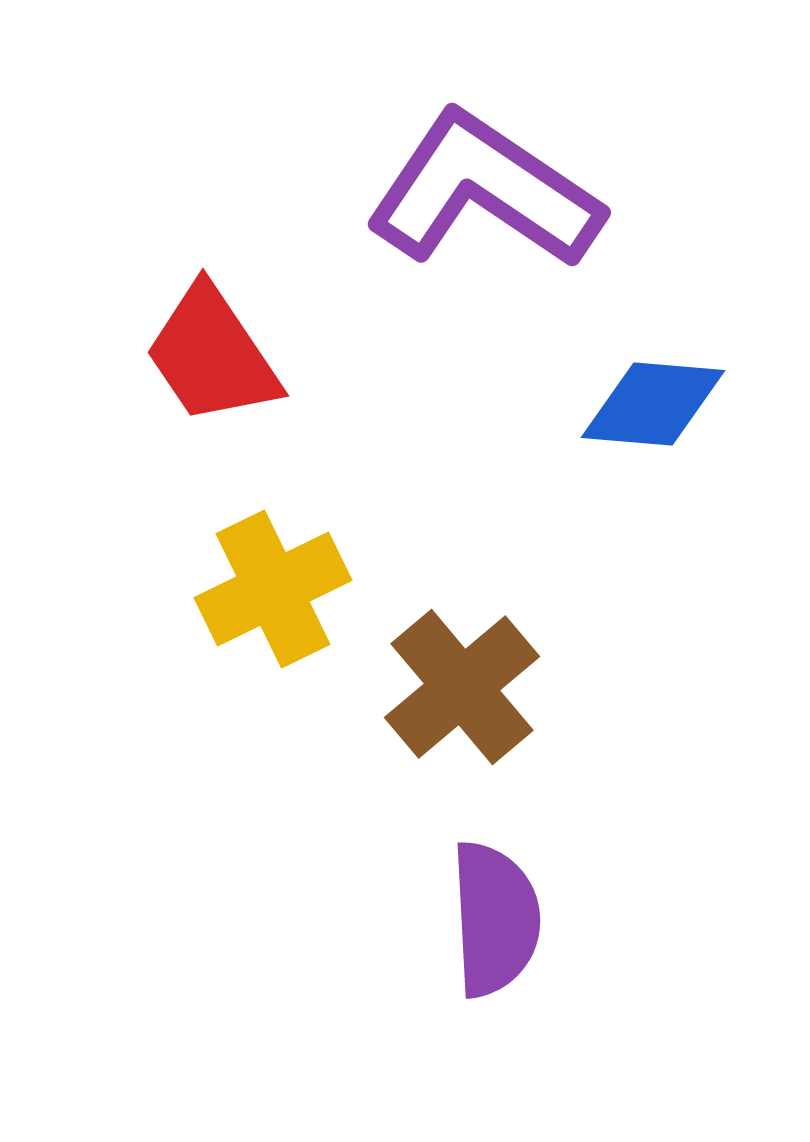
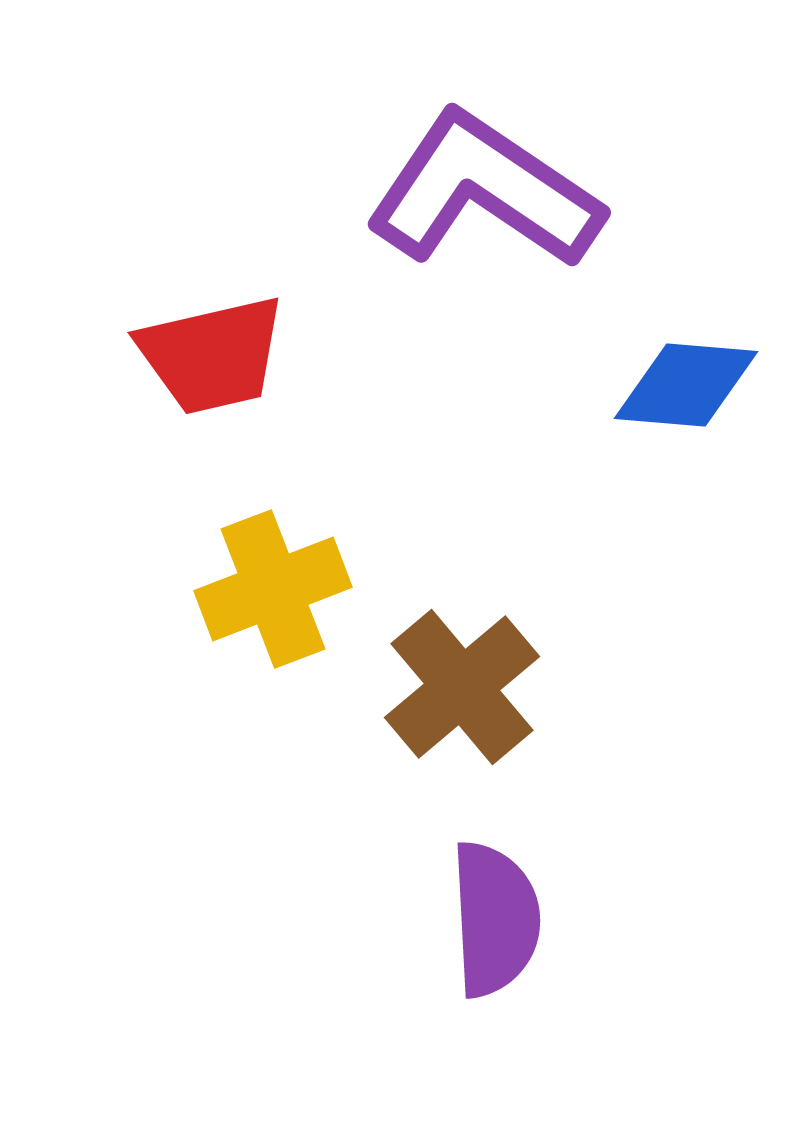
red trapezoid: rotated 69 degrees counterclockwise
blue diamond: moved 33 px right, 19 px up
yellow cross: rotated 5 degrees clockwise
